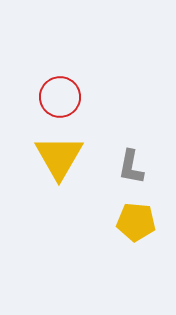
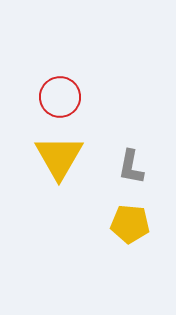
yellow pentagon: moved 6 px left, 2 px down
